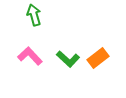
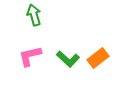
pink L-shape: rotated 60 degrees counterclockwise
